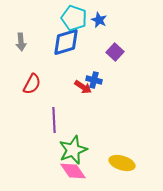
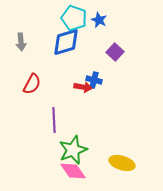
red arrow: rotated 24 degrees counterclockwise
